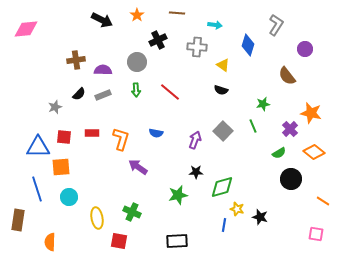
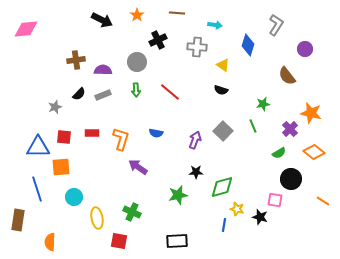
cyan circle at (69, 197): moved 5 px right
pink square at (316, 234): moved 41 px left, 34 px up
